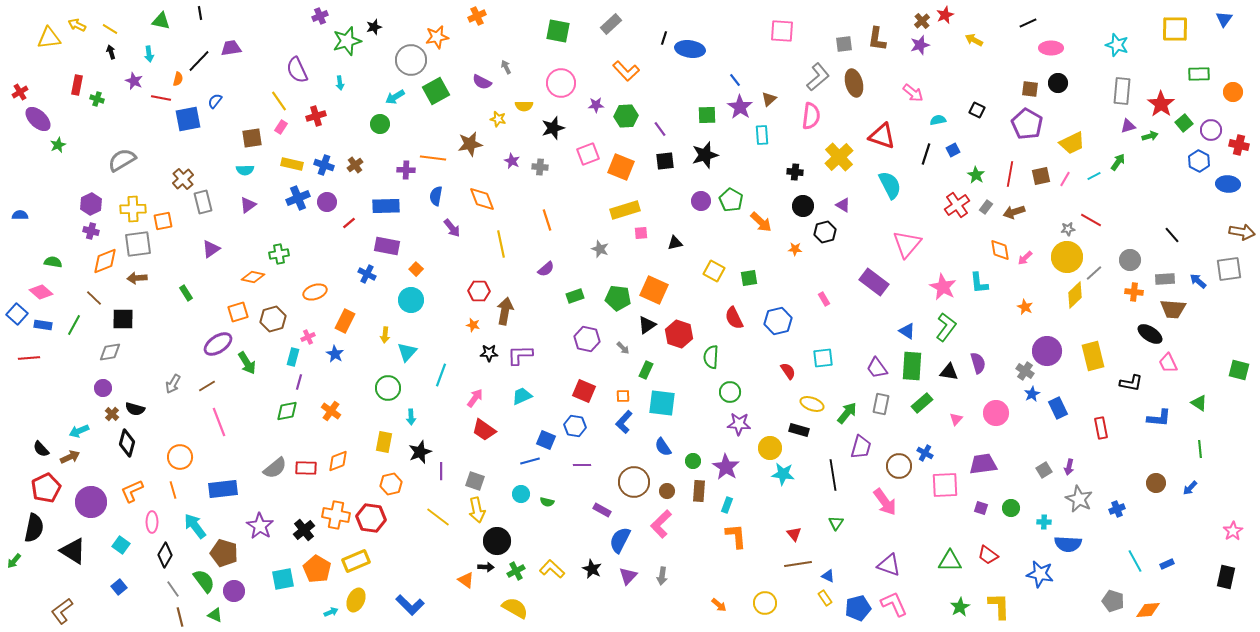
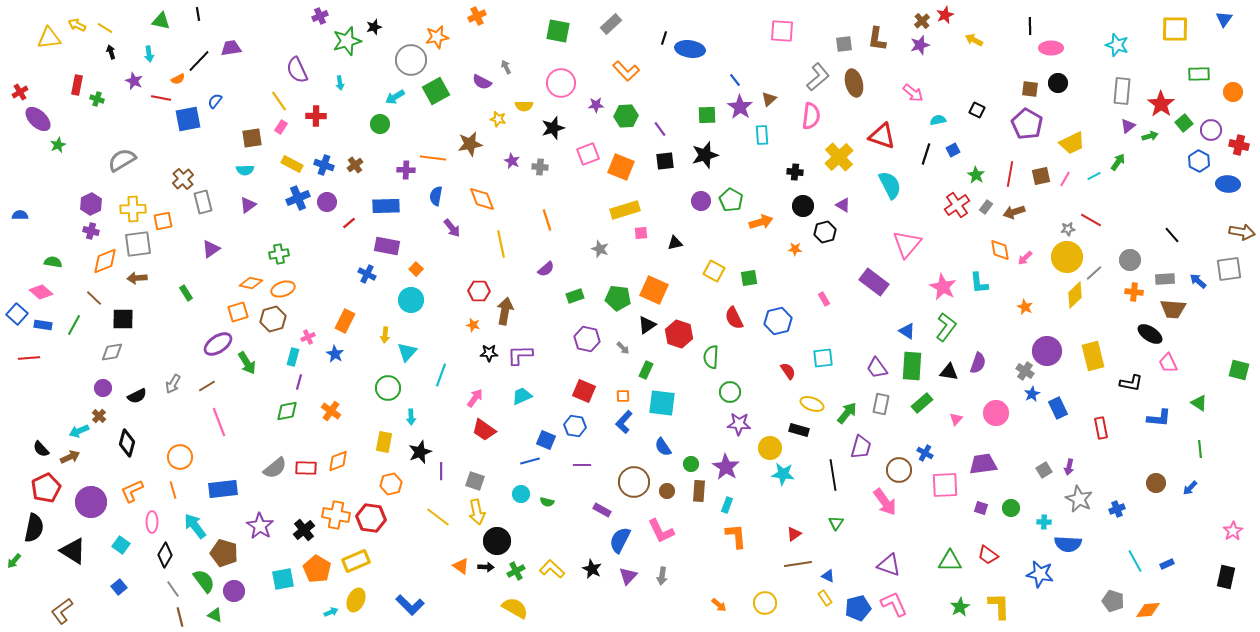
black line at (200, 13): moved 2 px left, 1 px down
black line at (1028, 23): moved 2 px right, 3 px down; rotated 66 degrees counterclockwise
yellow line at (110, 29): moved 5 px left, 1 px up
orange semicircle at (178, 79): rotated 48 degrees clockwise
red cross at (316, 116): rotated 18 degrees clockwise
purple triangle at (1128, 126): rotated 21 degrees counterclockwise
yellow rectangle at (292, 164): rotated 15 degrees clockwise
orange arrow at (761, 222): rotated 60 degrees counterclockwise
orange diamond at (253, 277): moved 2 px left, 6 px down
orange ellipse at (315, 292): moved 32 px left, 3 px up
gray diamond at (110, 352): moved 2 px right
purple semicircle at (978, 363): rotated 35 degrees clockwise
black semicircle at (135, 409): moved 2 px right, 13 px up; rotated 42 degrees counterclockwise
brown cross at (112, 414): moved 13 px left, 2 px down
green circle at (693, 461): moved 2 px left, 3 px down
brown circle at (899, 466): moved 4 px down
yellow arrow at (477, 510): moved 2 px down
pink L-shape at (661, 524): moved 7 px down; rotated 72 degrees counterclockwise
red triangle at (794, 534): rotated 35 degrees clockwise
orange triangle at (466, 580): moved 5 px left, 14 px up
